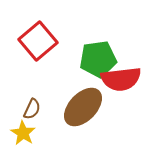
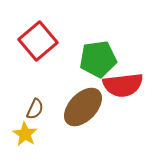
red semicircle: moved 2 px right, 6 px down
brown semicircle: moved 3 px right
yellow star: moved 2 px right, 1 px down
